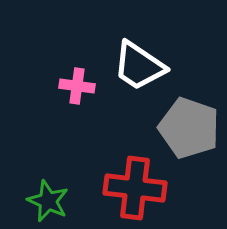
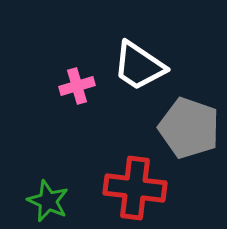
pink cross: rotated 24 degrees counterclockwise
